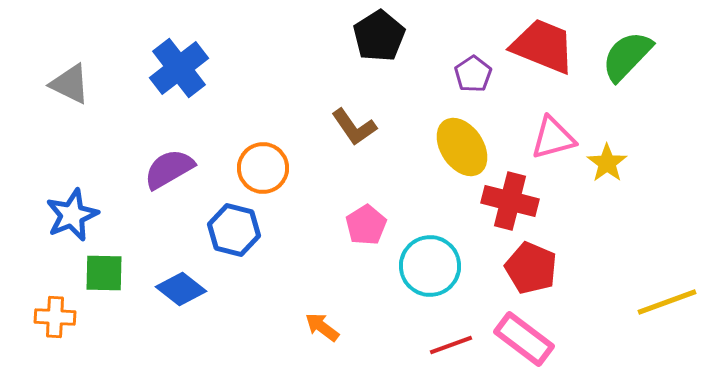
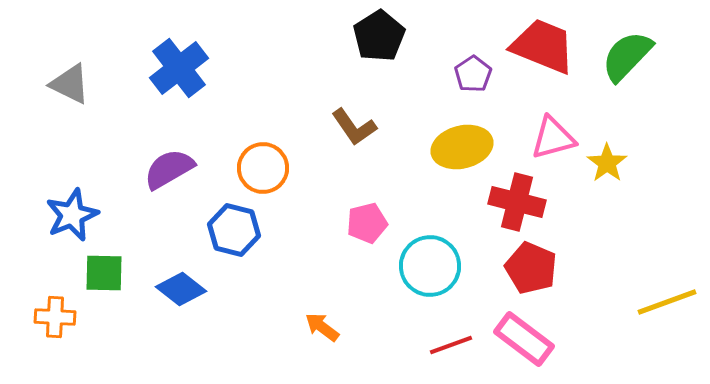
yellow ellipse: rotated 70 degrees counterclockwise
red cross: moved 7 px right, 1 px down
pink pentagon: moved 1 px right, 2 px up; rotated 18 degrees clockwise
